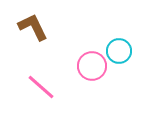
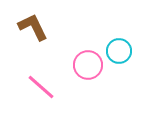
pink circle: moved 4 px left, 1 px up
